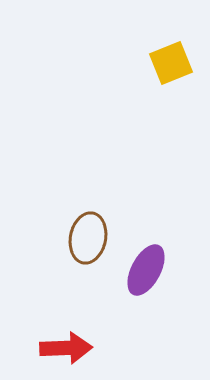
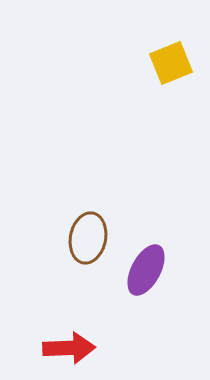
red arrow: moved 3 px right
